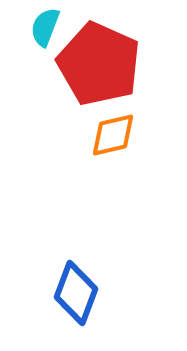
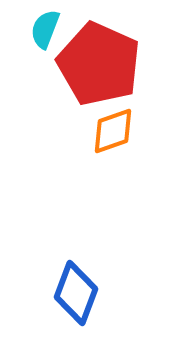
cyan semicircle: moved 2 px down
orange diamond: moved 4 px up; rotated 6 degrees counterclockwise
